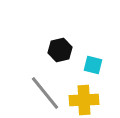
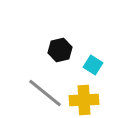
cyan square: rotated 18 degrees clockwise
gray line: rotated 12 degrees counterclockwise
